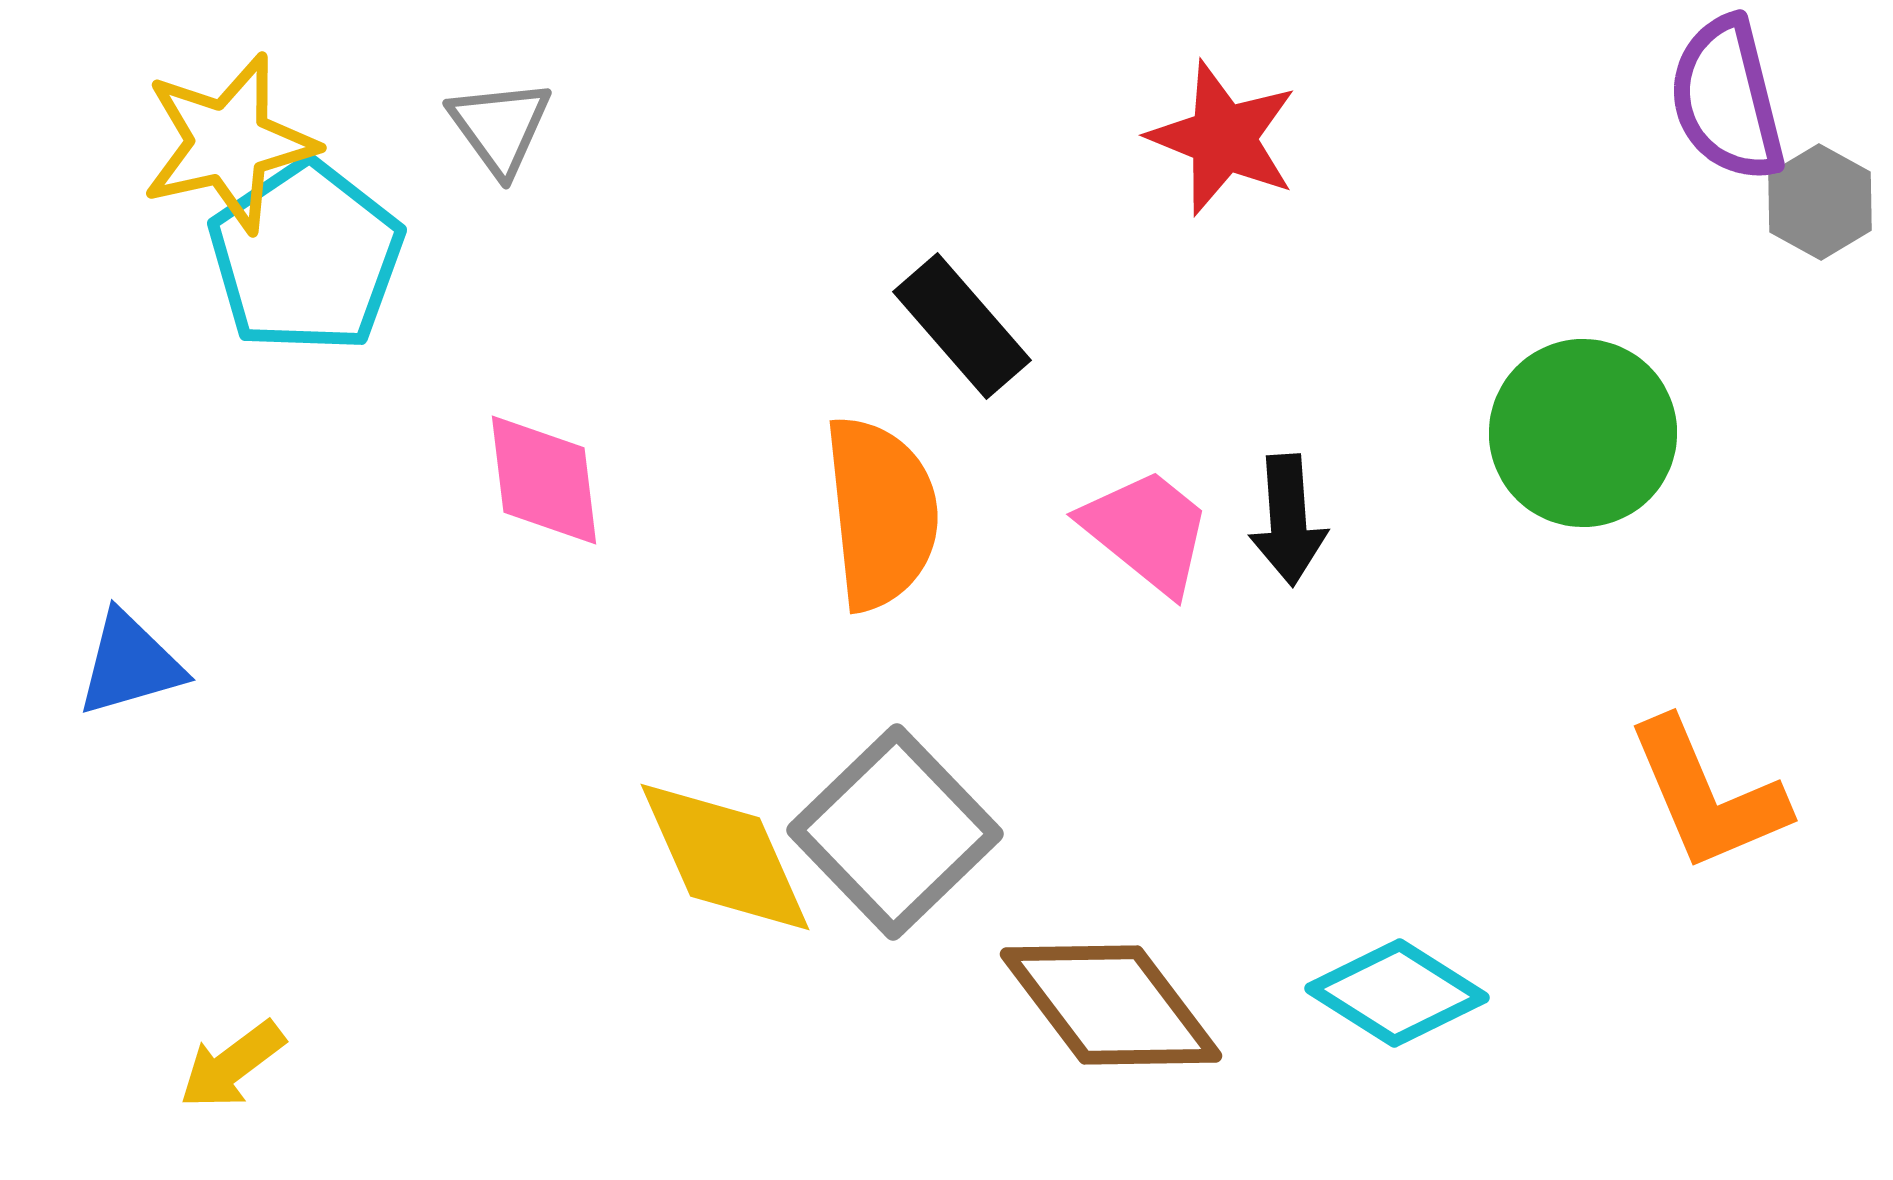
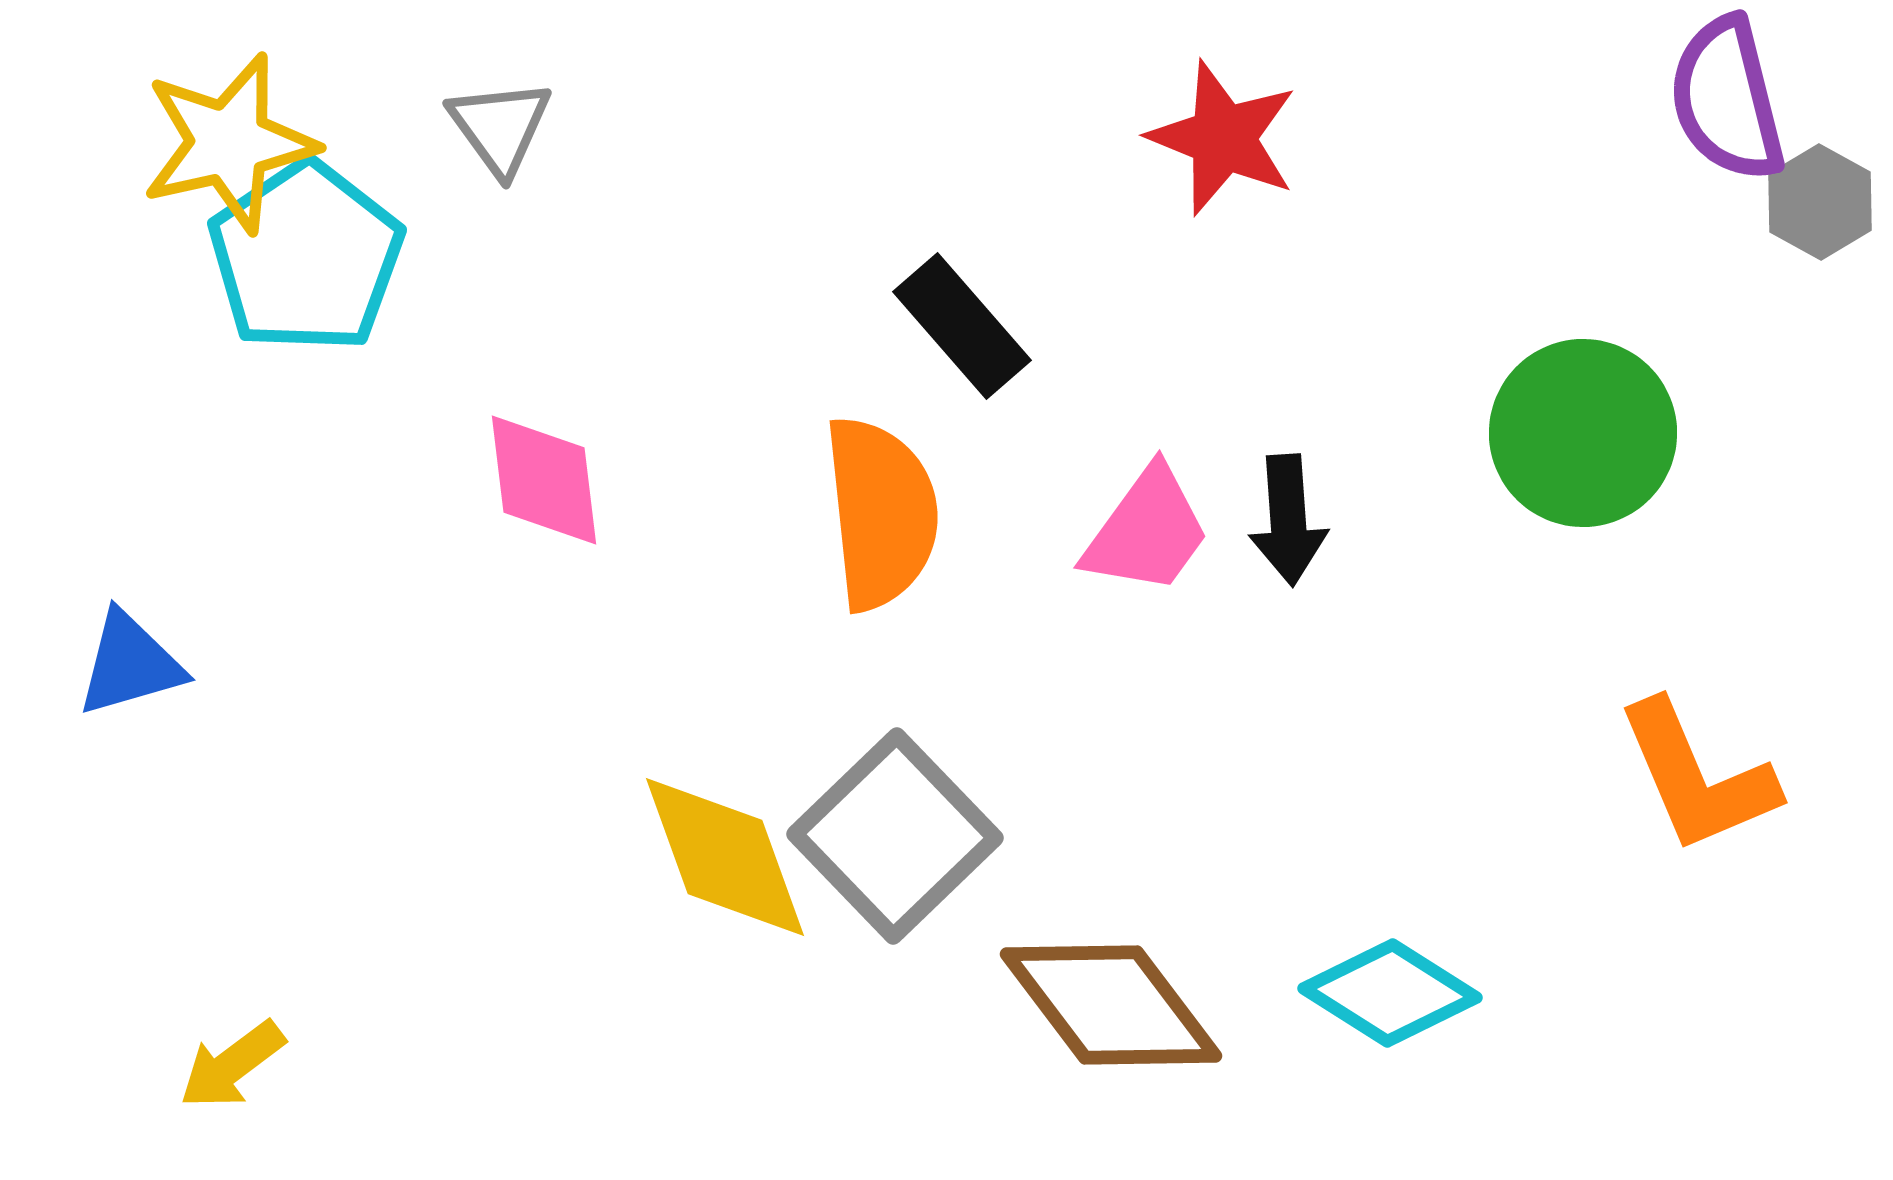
pink trapezoid: rotated 87 degrees clockwise
orange L-shape: moved 10 px left, 18 px up
gray square: moved 4 px down
yellow diamond: rotated 4 degrees clockwise
cyan diamond: moved 7 px left
